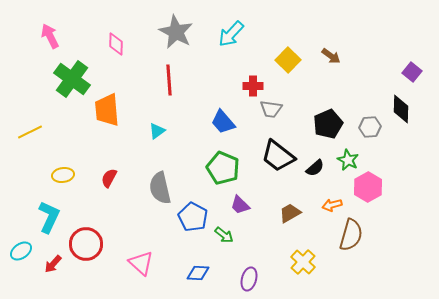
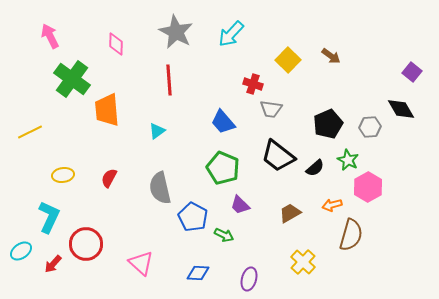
red cross: moved 2 px up; rotated 18 degrees clockwise
black diamond: rotated 32 degrees counterclockwise
green arrow: rotated 12 degrees counterclockwise
